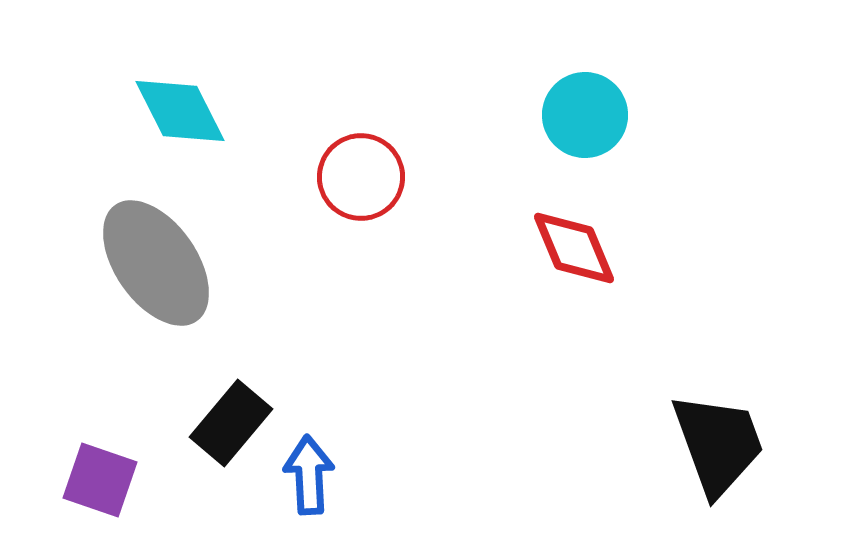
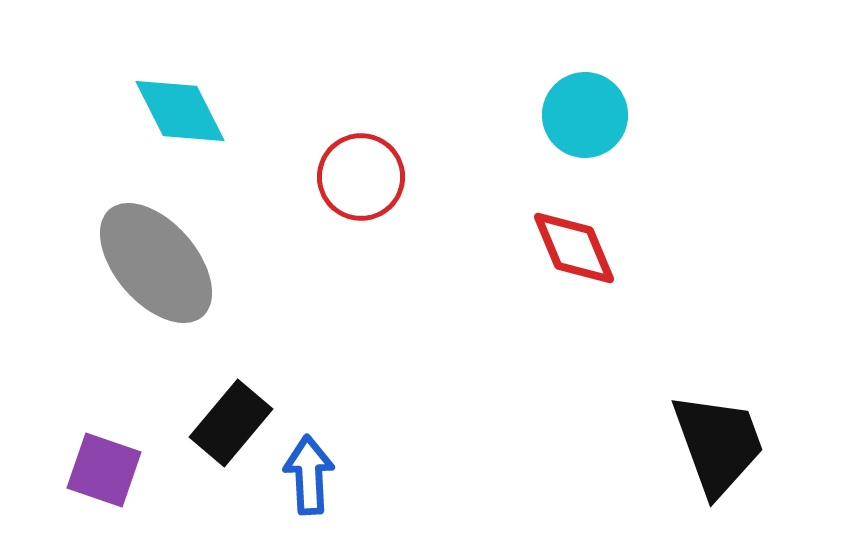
gray ellipse: rotated 6 degrees counterclockwise
purple square: moved 4 px right, 10 px up
